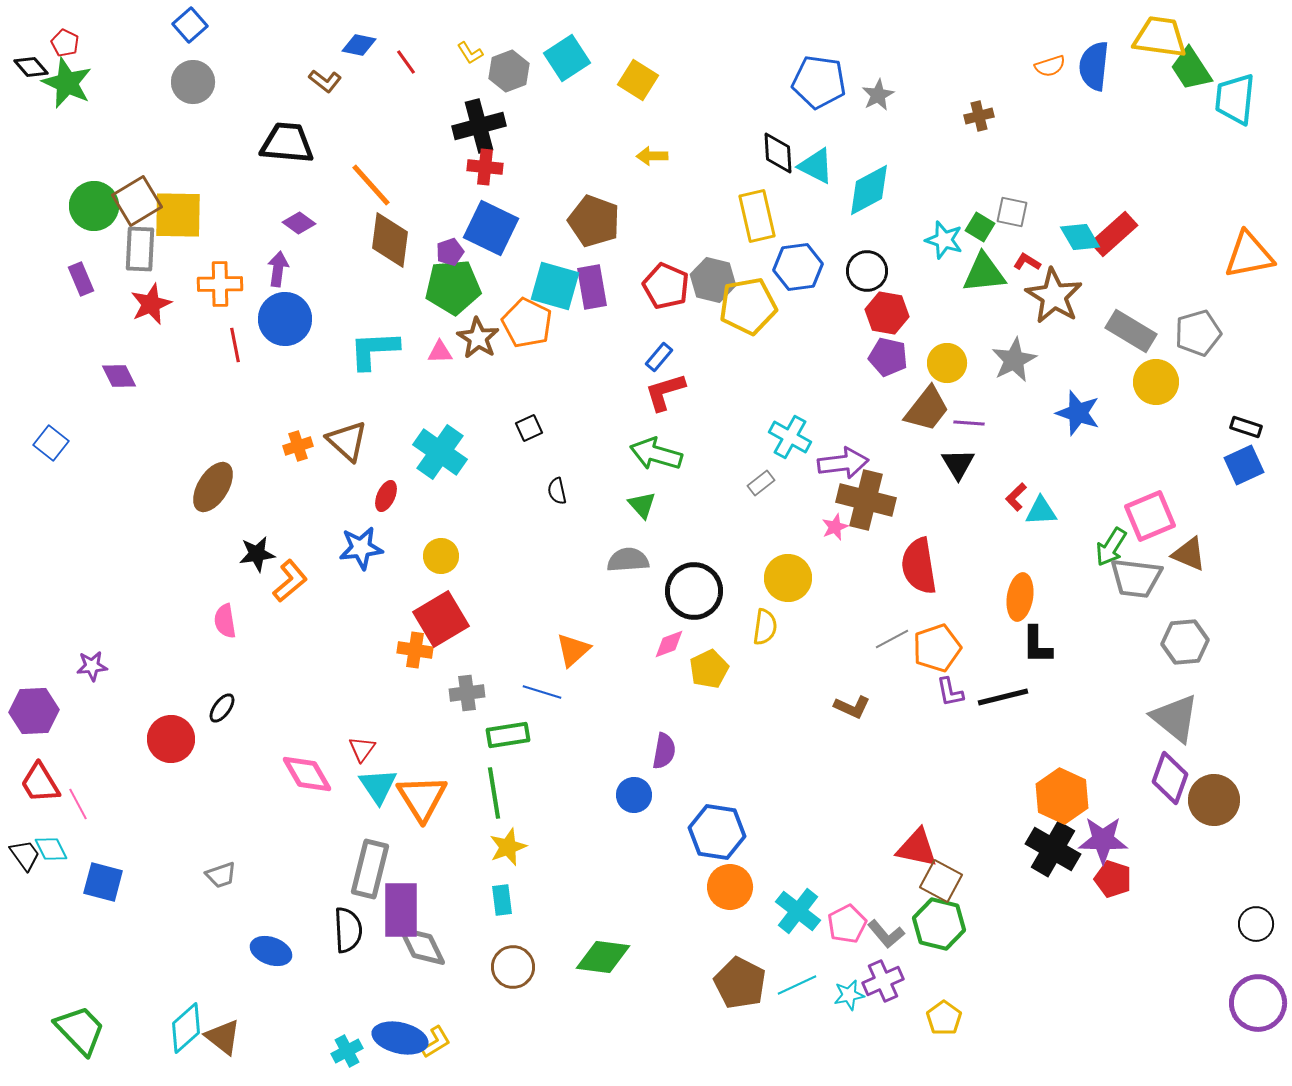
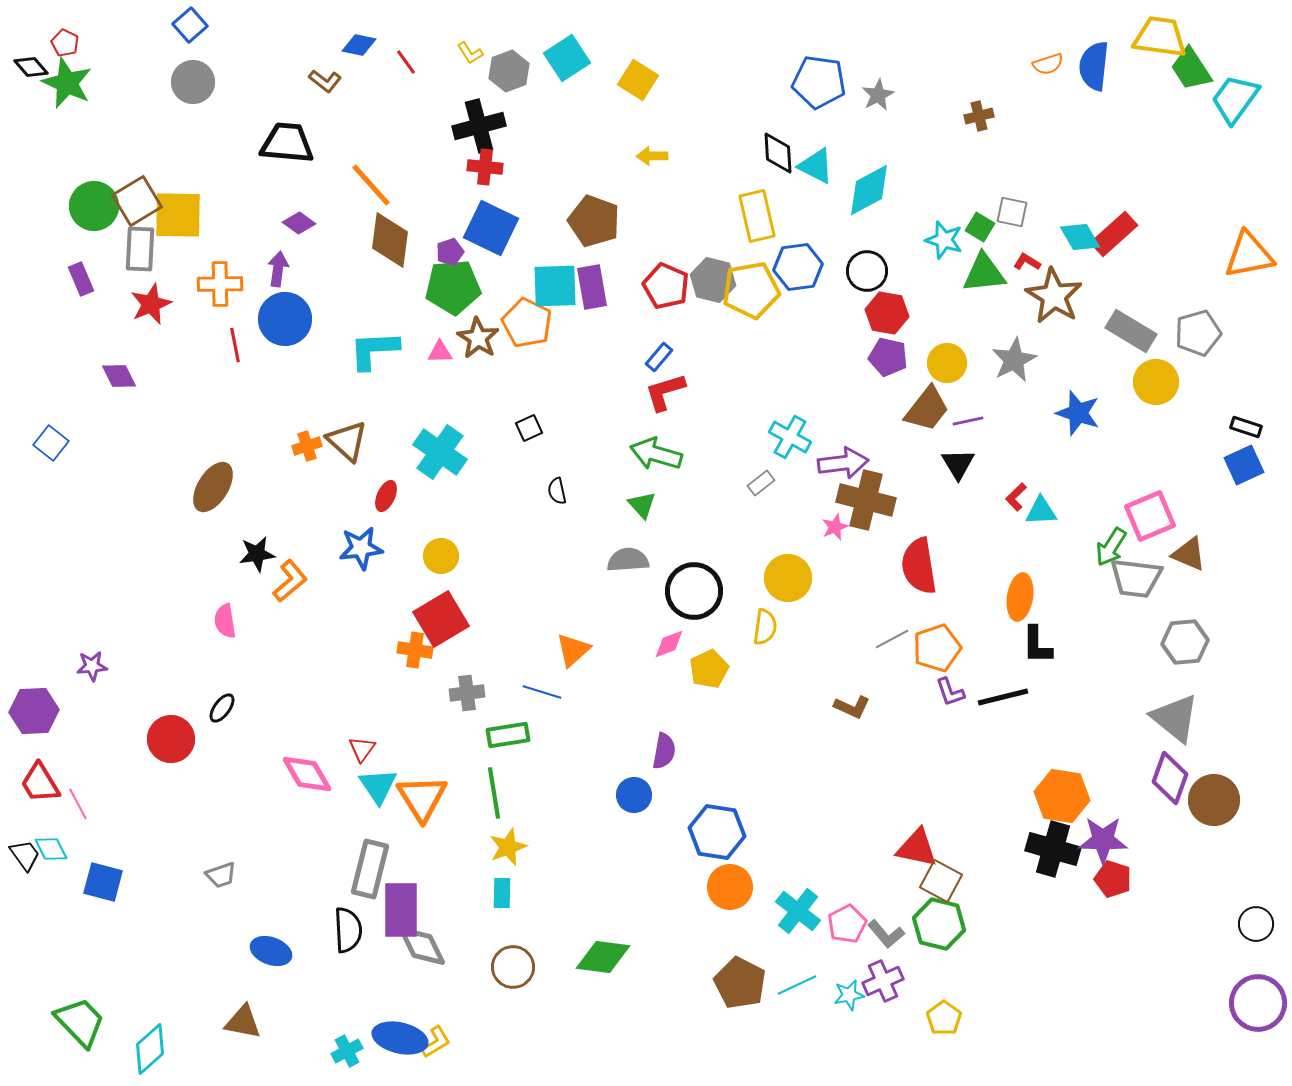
orange semicircle at (1050, 66): moved 2 px left, 2 px up
cyan trapezoid at (1235, 99): rotated 30 degrees clockwise
cyan square at (555, 286): rotated 18 degrees counterclockwise
yellow pentagon at (748, 306): moved 3 px right, 16 px up
purple line at (969, 423): moved 1 px left, 2 px up; rotated 16 degrees counterclockwise
orange cross at (298, 446): moved 9 px right
purple L-shape at (950, 692): rotated 8 degrees counterclockwise
orange hexagon at (1062, 796): rotated 16 degrees counterclockwise
black cross at (1053, 849): rotated 14 degrees counterclockwise
cyan rectangle at (502, 900): moved 7 px up; rotated 8 degrees clockwise
cyan diamond at (186, 1028): moved 36 px left, 21 px down
green trapezoid at (80, 1030): moved 8 px up
brown triangle at (223, 1037): moved 20 px right, 15 px up; rotated 27 degrees counterclockwise
